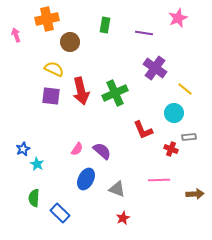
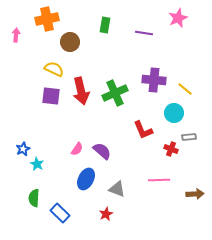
pink arrow: rotated 24 degrees clockwise
purple cross: moved 1 px left, 12 px down; rotated 30 degrees counterclockwise
red star: moved 17 px left, 4 px up
